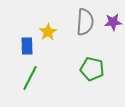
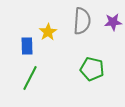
gray semicircle: moved 3 px left, 1 px up
